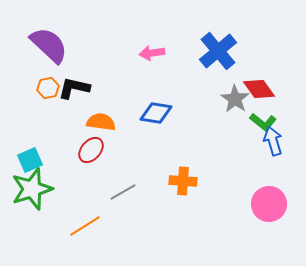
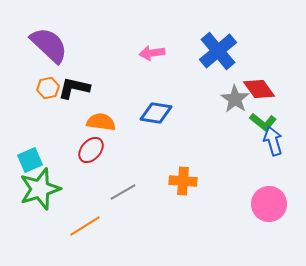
green star: moved 8 px right
